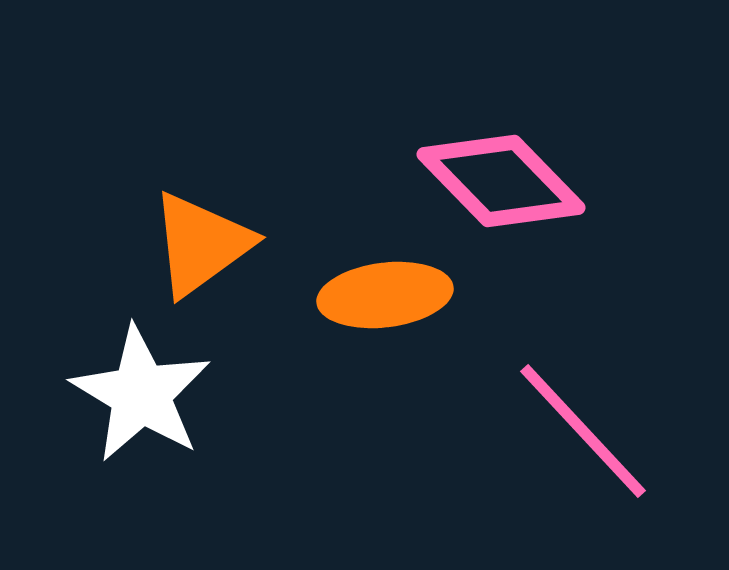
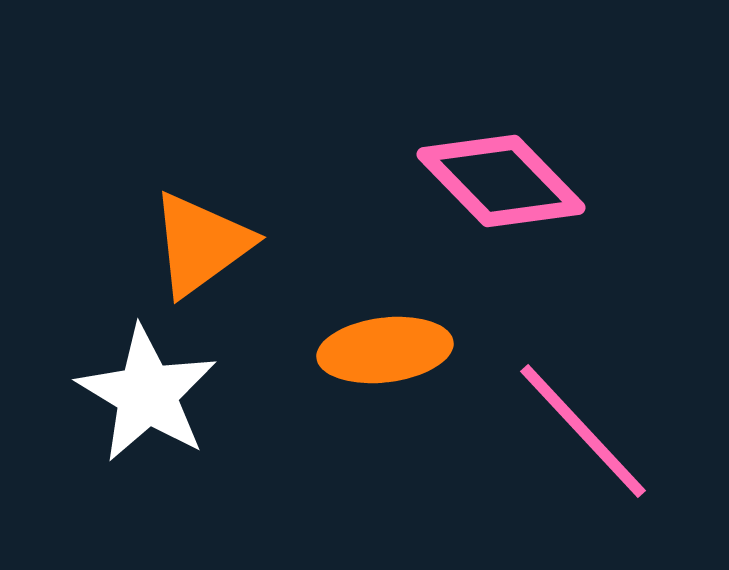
orange ellipse: moved 55 px down
white star: moved 6 px right
